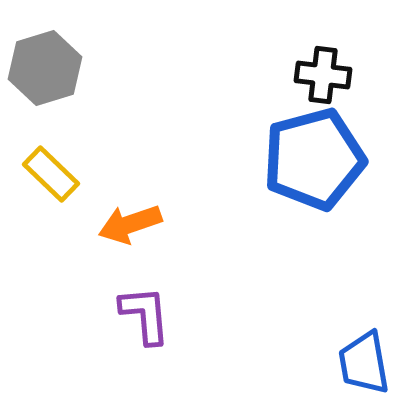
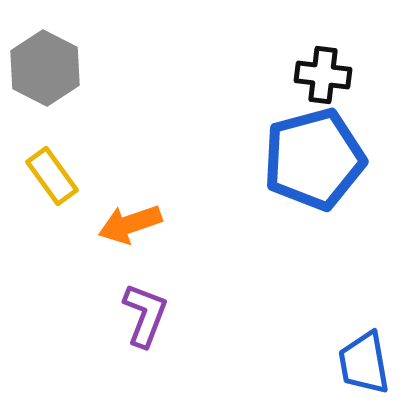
gray hexagon: rotated 16 degrees counterclockwise
yellow rectangle: moved 1 px right, 2 px down; rotated 10 degrees clockwise
purple L-shape: rotated 26 degrees clockwise
